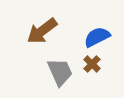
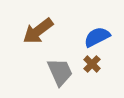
brown arrow: moved 4 px left
